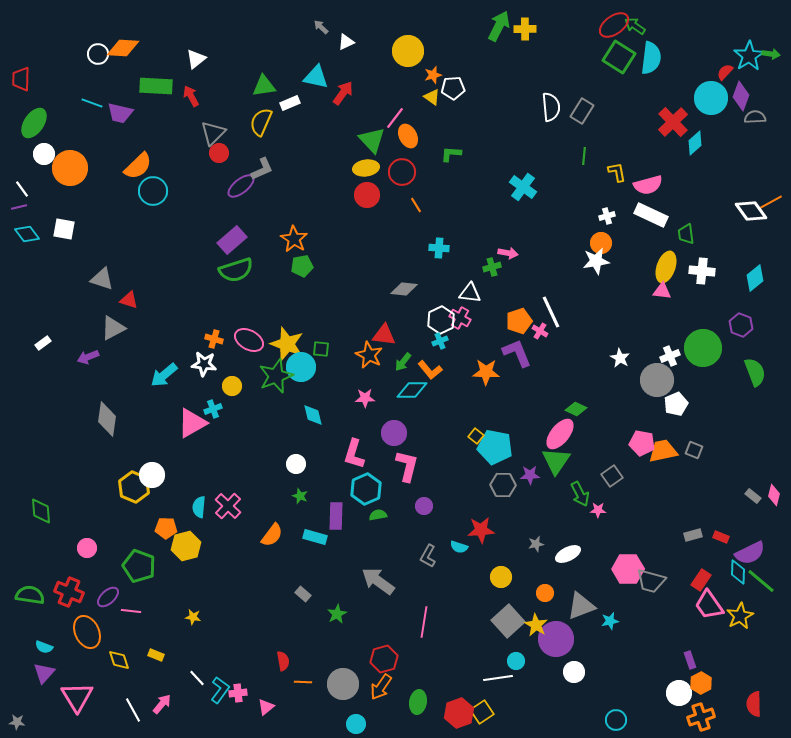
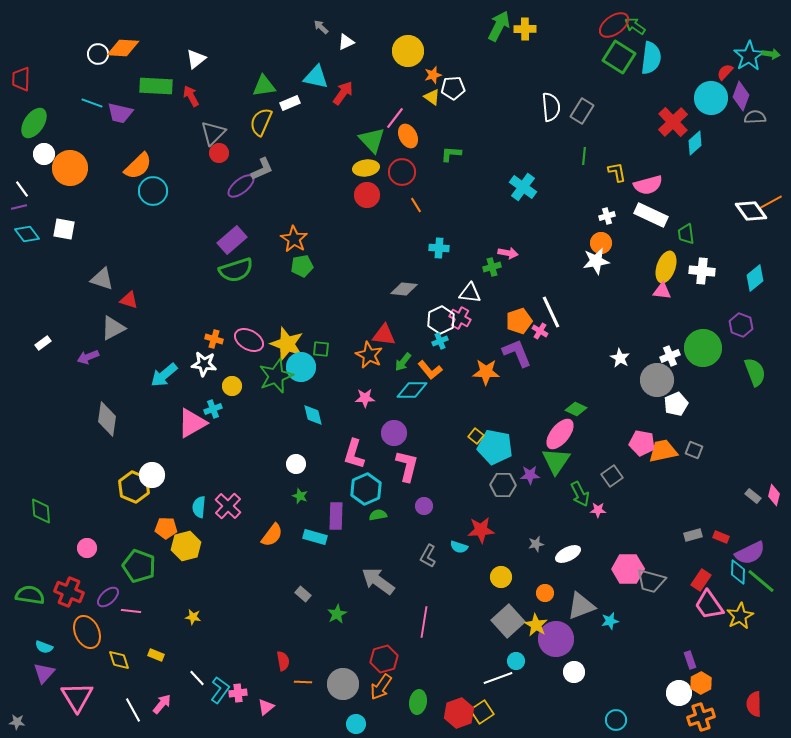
white line at (498, 678): rotated 12 degrees counterclockwise
